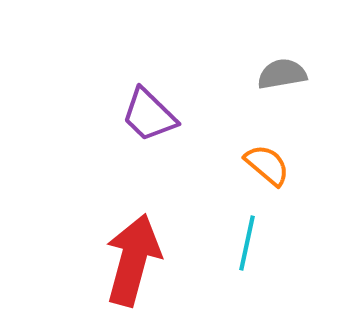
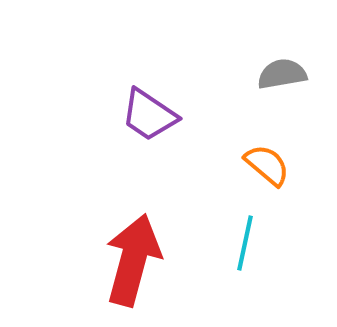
purple trapezoid: rotated 10 degrees counterclockwise
cyan line: moved 2 px left
